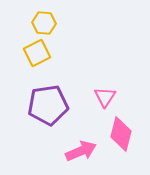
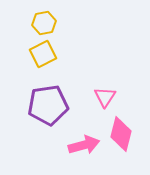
yellow hexagon: rotated 15 degrees counterclockwise
yellow square: moved 6 px right, 1 px down
pink arrow: moved 3 px right, 6 px up; rotated 8 degrees clockwise
